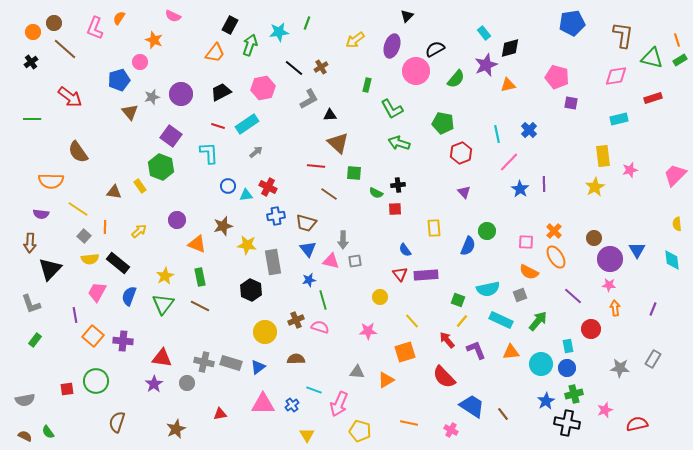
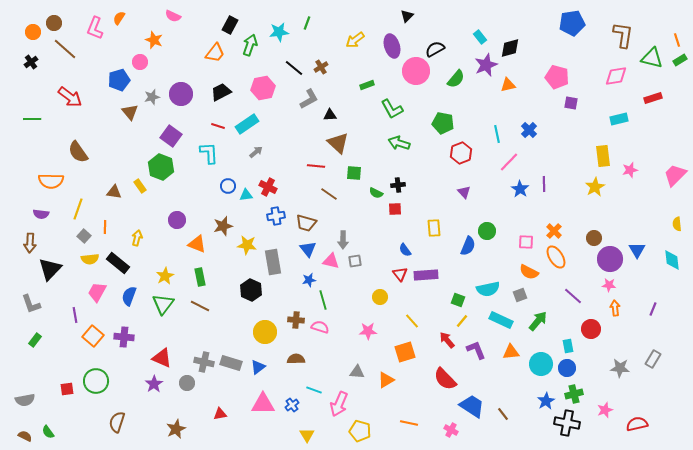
cyan rectangle at (484, 33): moved 4 px left, 4 px down
purple ellipse at (392, 46): rotated 35 degrees counterclockwise
green rectangle at (367, 85): rotated 56 degrees clockwise
yellow line at (78, 209): rotated 75 degrees clockwise
yellow arrow at (139, 231): moved 2 px left, 7 px down; rotated 35 degrees counterclockwise
brown cross at (296, 320): rotated 28 degrees clockwise
purple cross at (123, 341): moved 1 px right, 4 px up
red triangle at (162, 358): rotated 15 degrees clockwise
red semicircle at (444, 377): moved 1 px right, 2 px down
